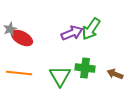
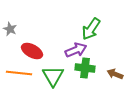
gray star: rotated 24 degrees counterclockwise
purple arrow: moved 4 px right, 17 px down
red ellipse: moved 10 px right, 13 px down
green triangle: moved 7 px left
